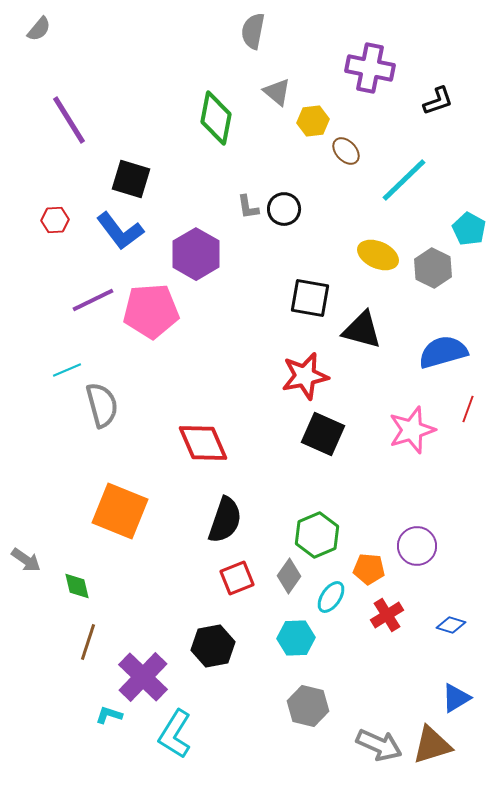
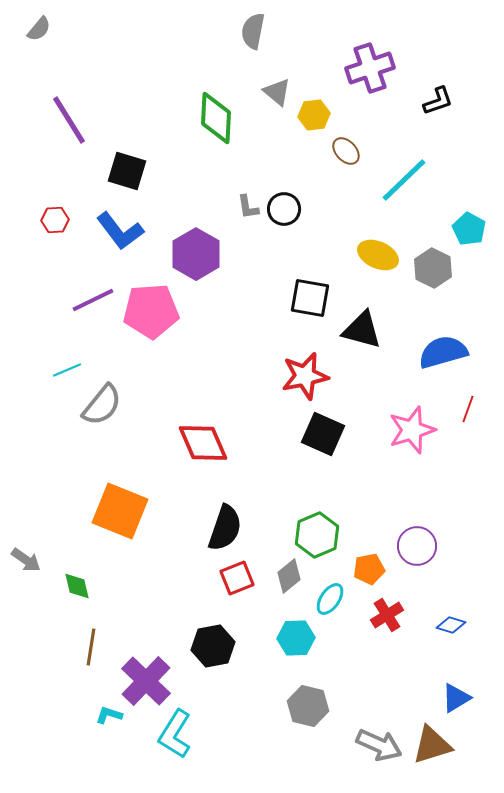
purple cross at (370, 68): rotated 30 degrees counterclockwise
green diamond at (216, 118): rotated 8 degrees counterclockwise
yellow hexagon at (313, 121): moved 1 px right, 6 px up
black square at (131, 179): moved 4 px left, 8 px up
gray semicircle at (102, 405): rotated 54 degrees clockwise
black semicircle at (225, 520): moved 8 px down
orange pentagon at (369, 569): rotated 16 degrees counterclockwise
gray diamond at (289, 576): rotated 16 degrees clockwise
cyan ellipse at (331, 597): moved 1 px left, 2 px down
brown line at (88, 642): moved 3 px right, 5 px down; rotated 9 degrees counterclockwise
purple cross at (143, 677): moved 3 px right, 4 px down
